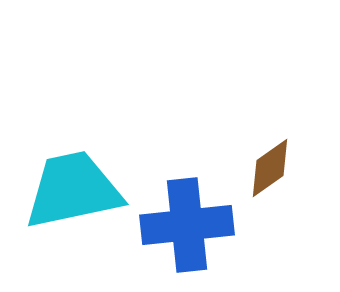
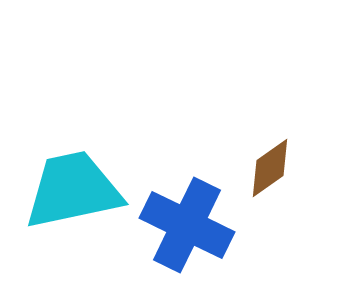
blue cross: rotated 32 degrees clockwise
